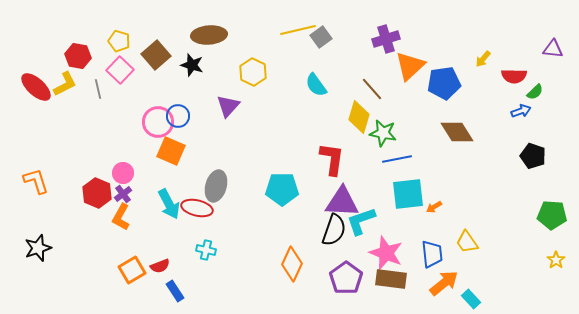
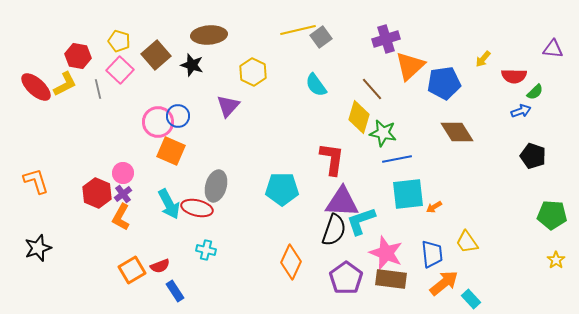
orange diamond at (292, 264): moved 1 px left, 2 px up
